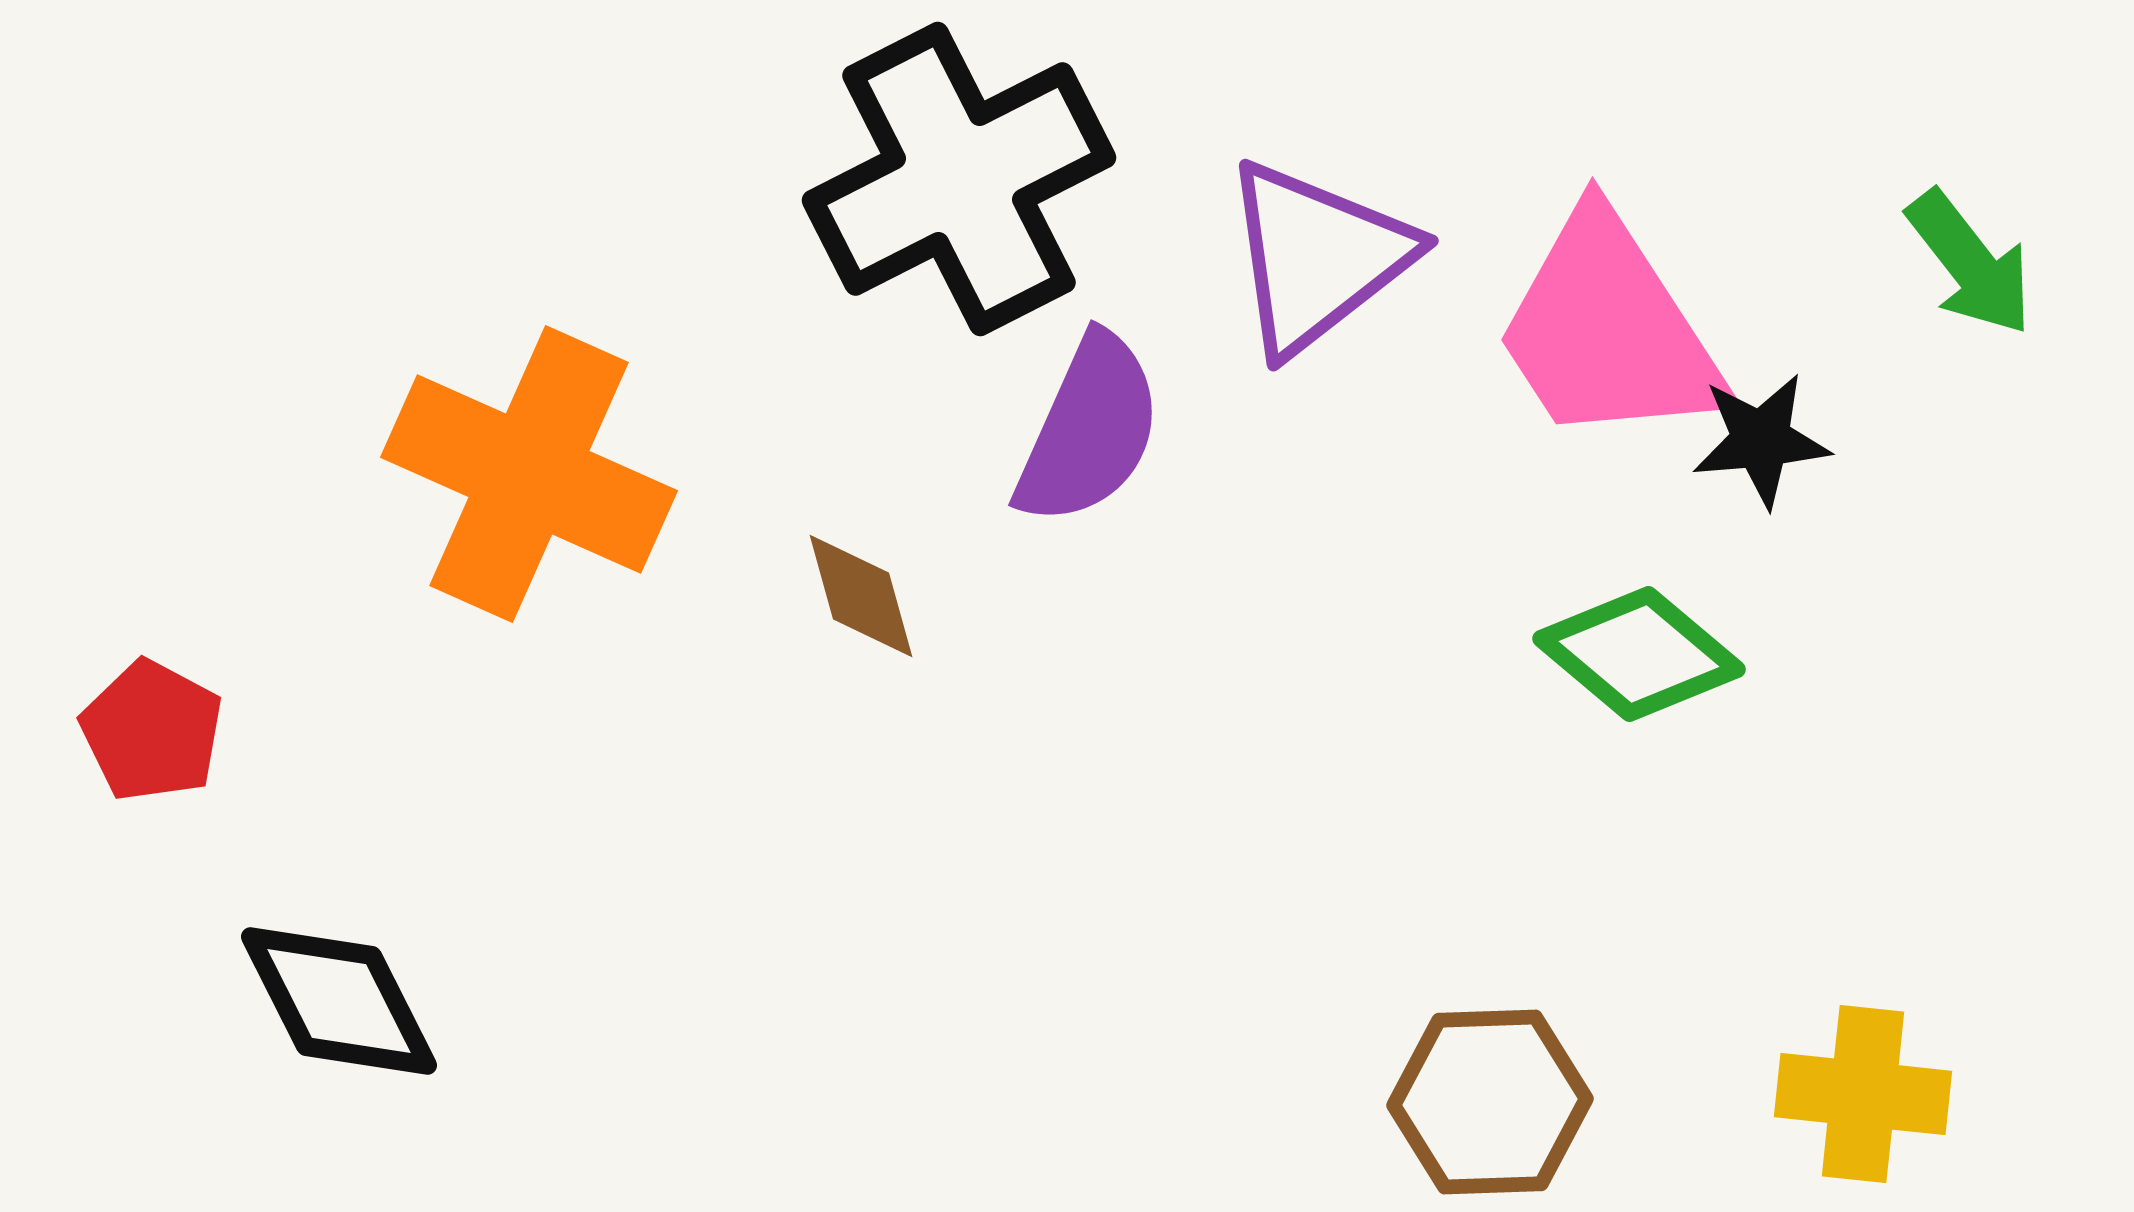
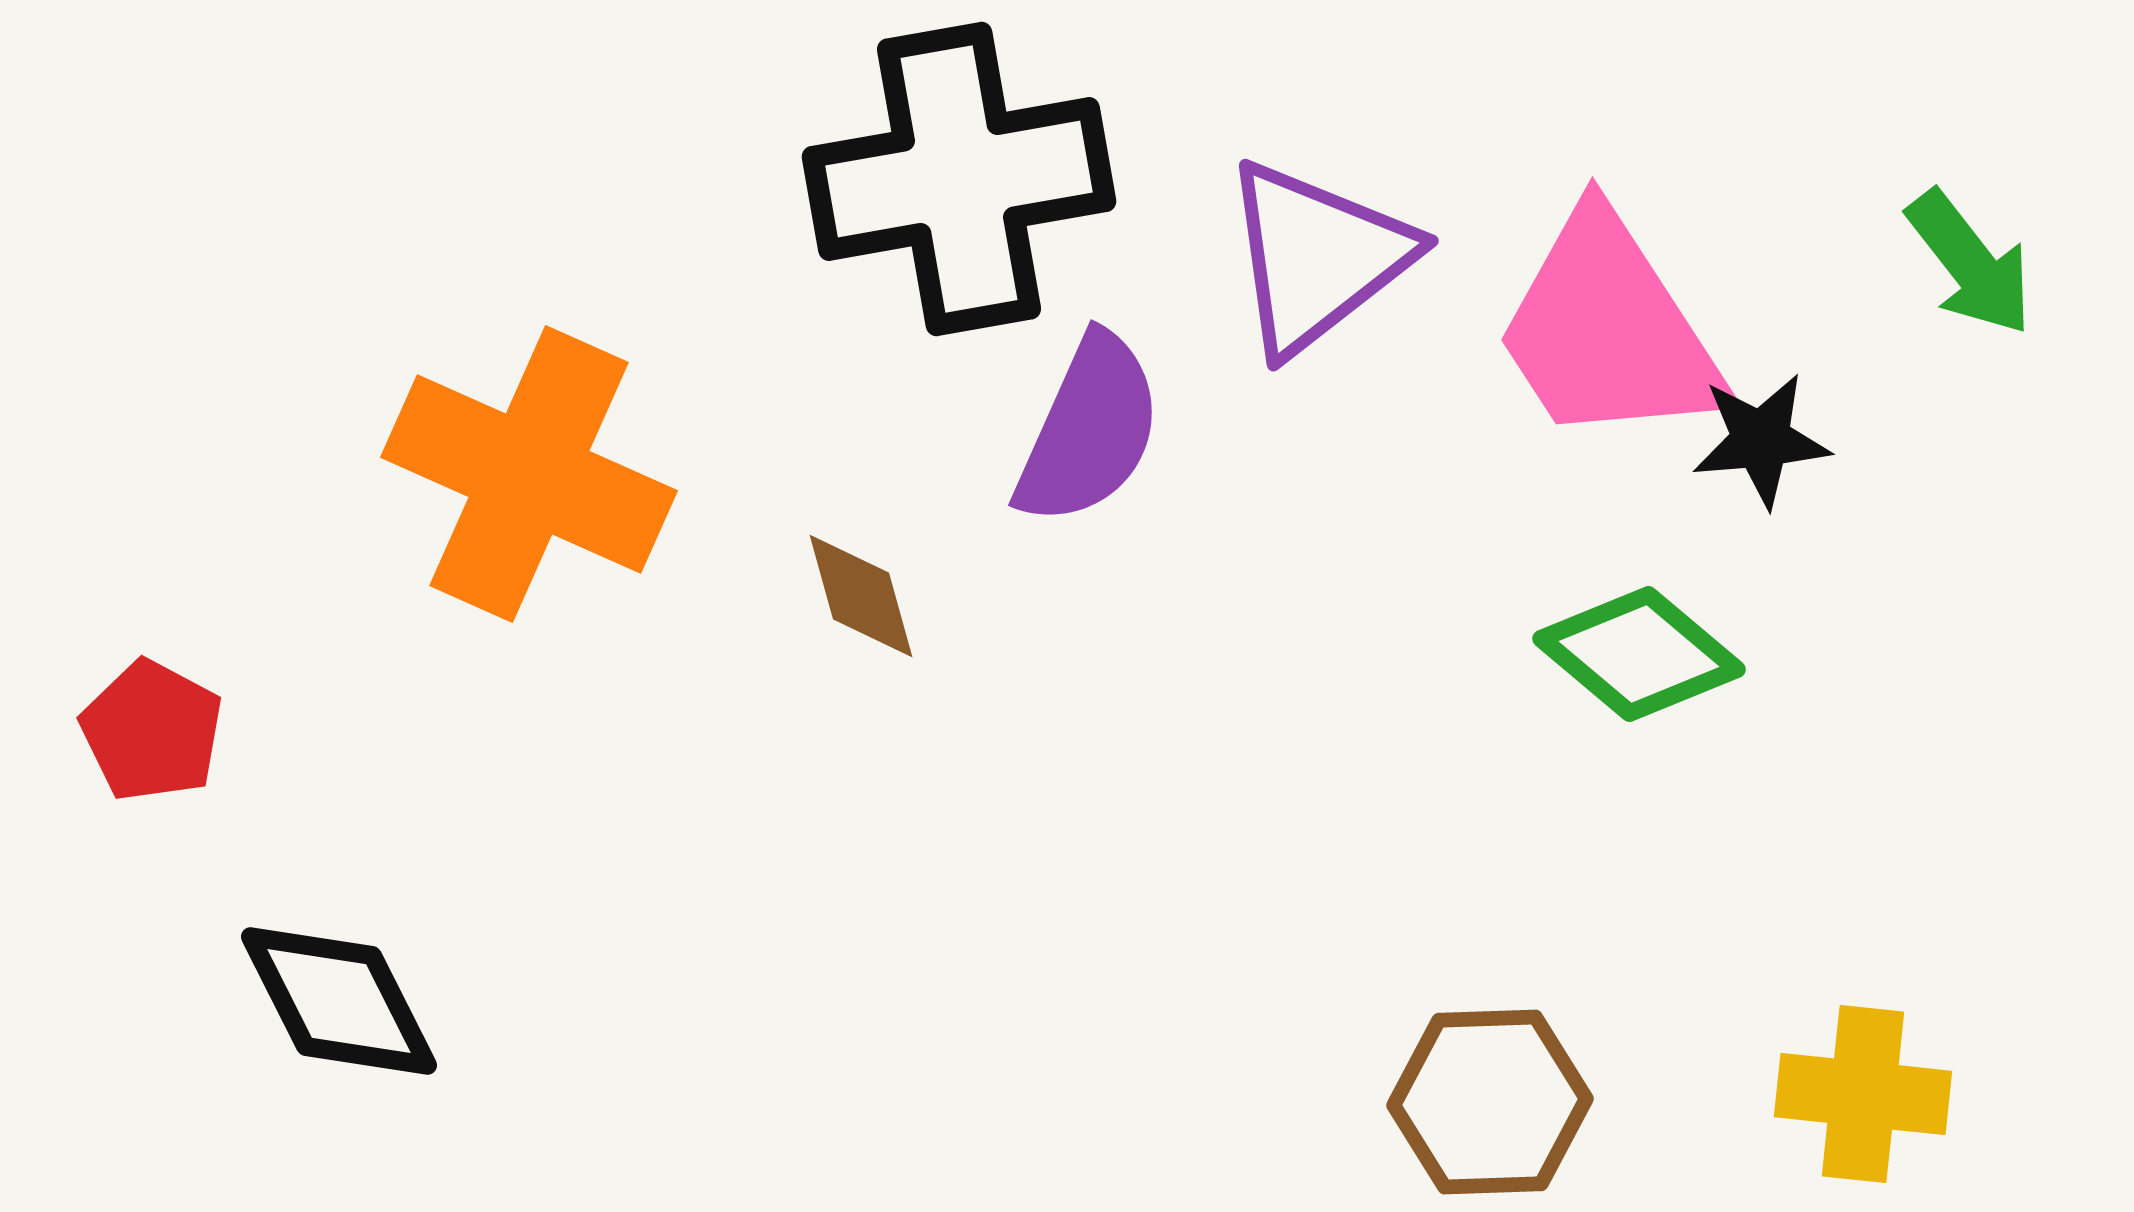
black cross: rotated 17 degrees clockwise
